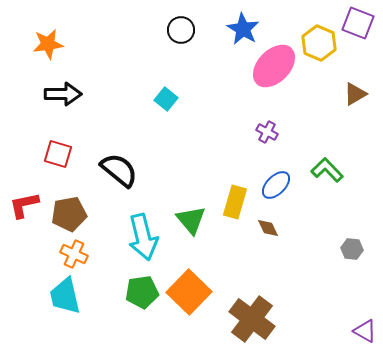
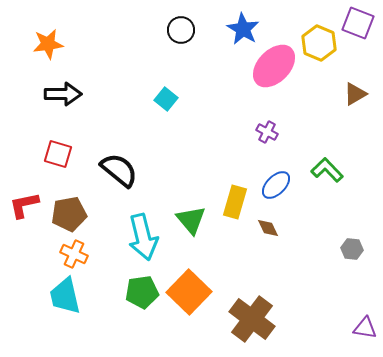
purple triangle: moved 3 px up; rotated 20 degrees counterclockwise
